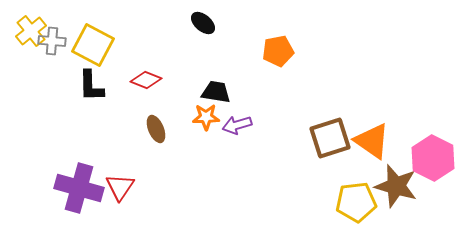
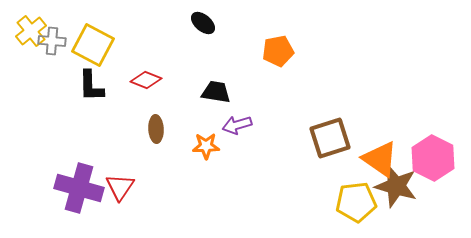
orange star: moved 29 px down
brown ellipse: rotated 20 degrees clockwise
orange triangle: moved 8 px right, 18 px down
